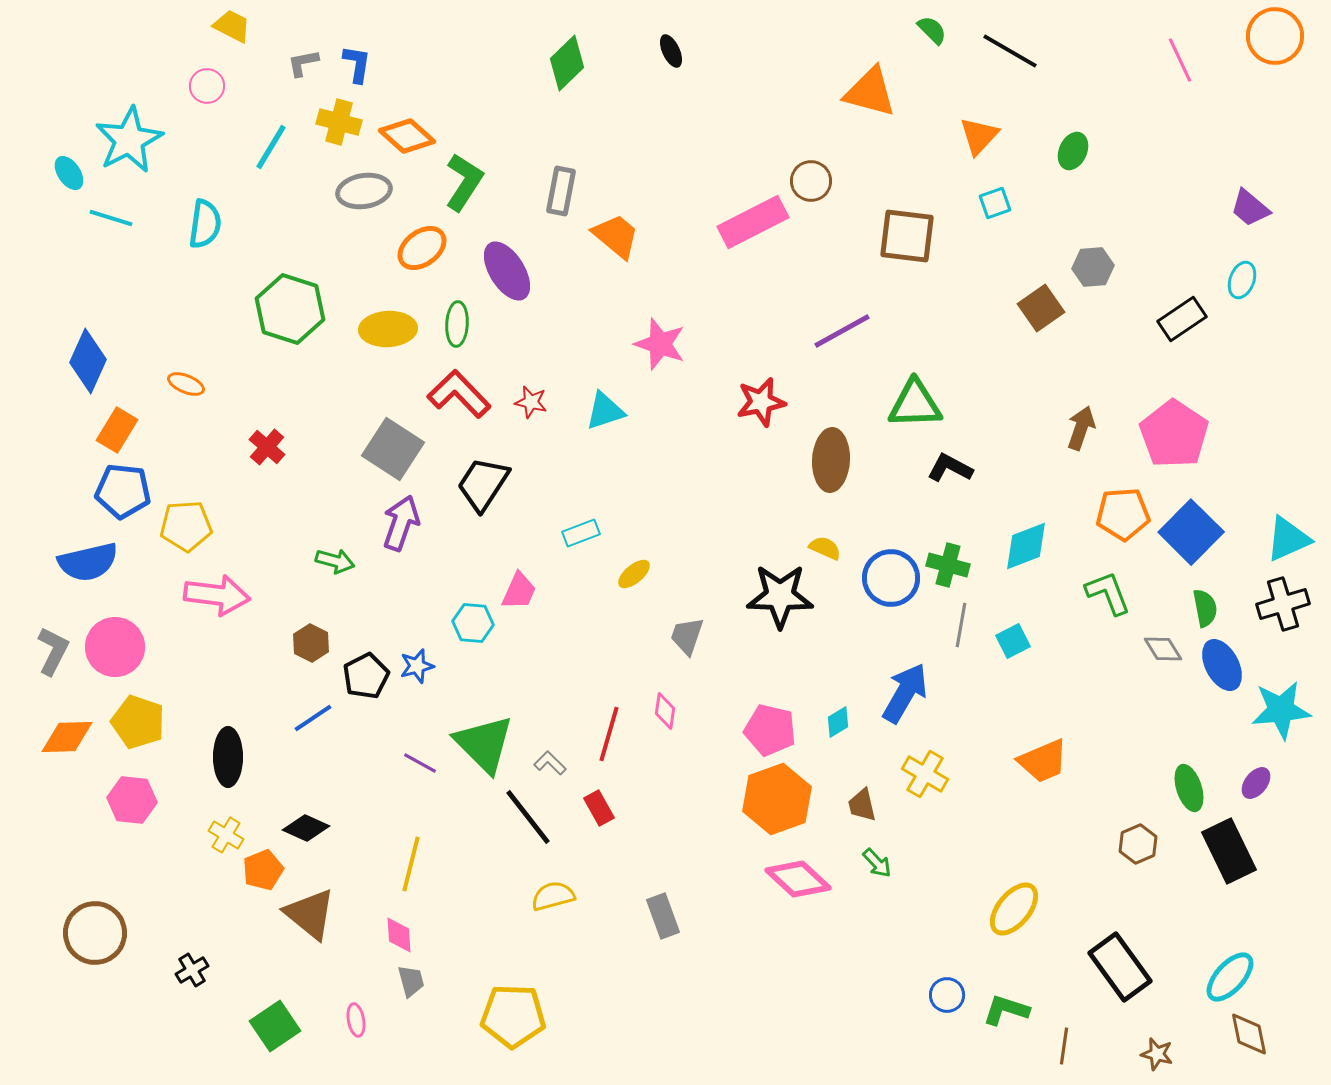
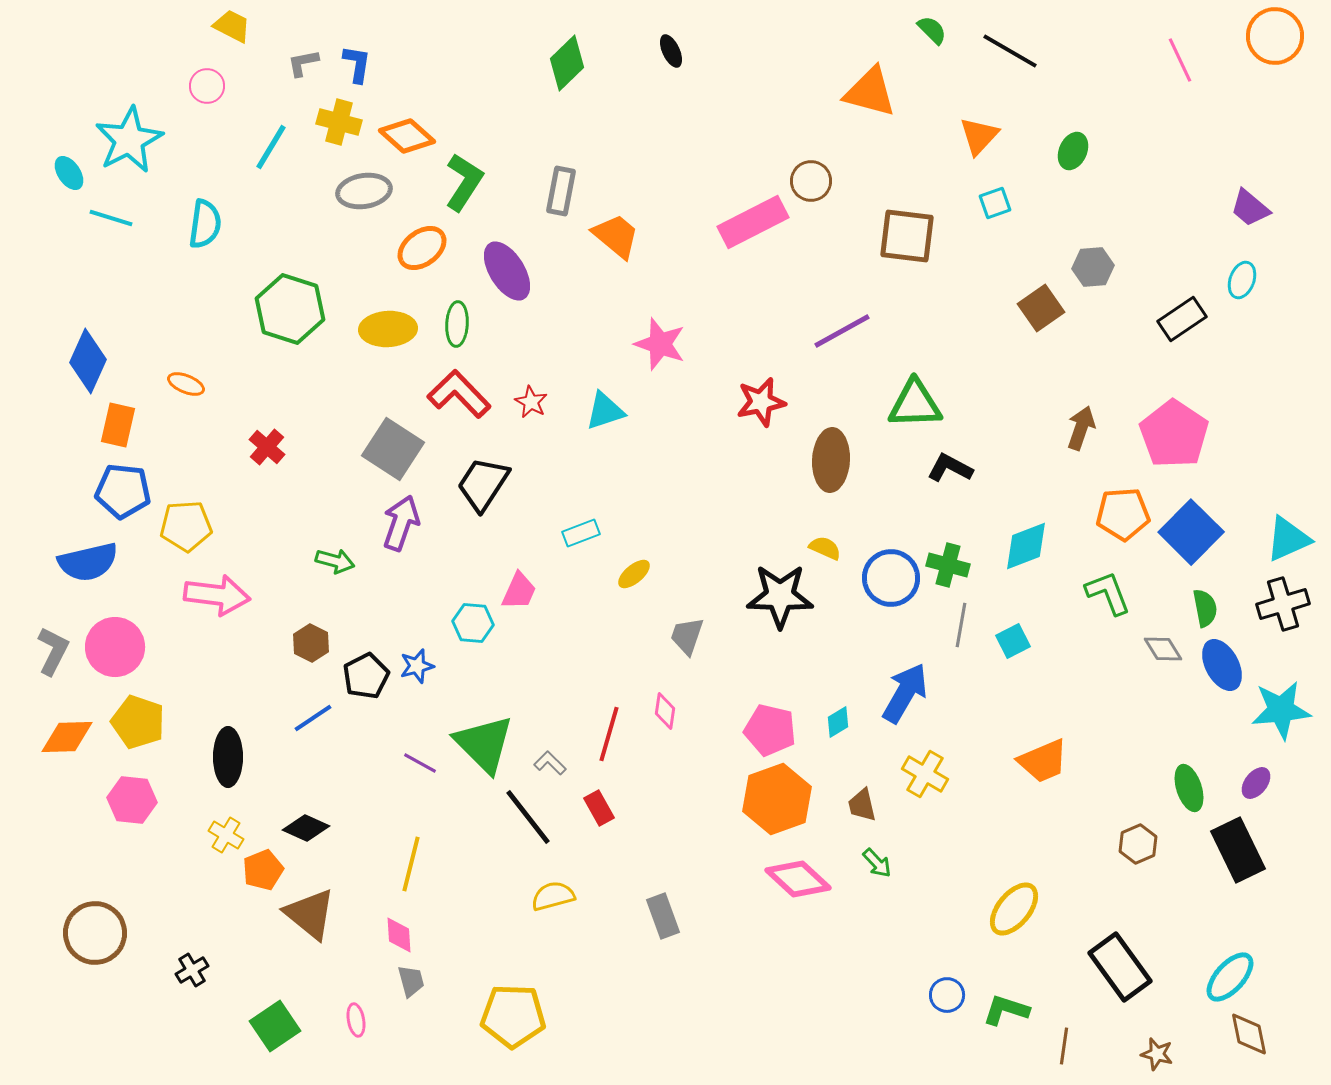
red star at (531, 402): rotated 16 degrees clockwise
orange rectangle at (117, 430): moved 1 px right, 5 px up; rotated 18 degrees counterclockwise
black rectangle at (1229, 851): moved 9 px right, 1 px up
